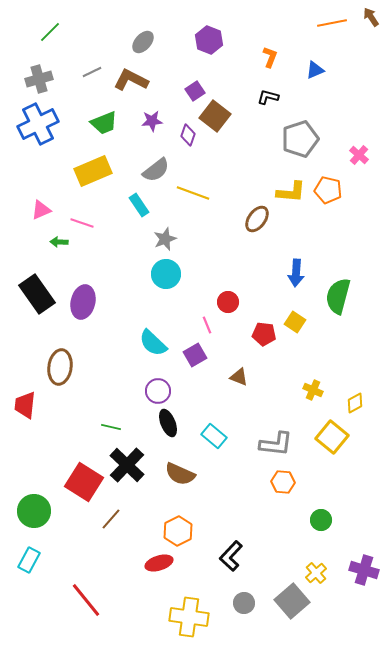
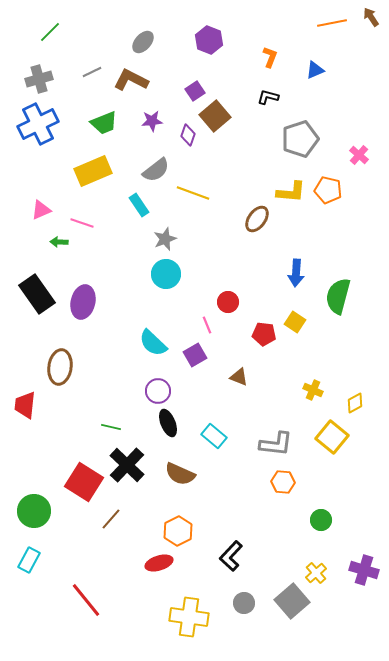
brown square at (215, 116): rotated 12 degrees clockwise
